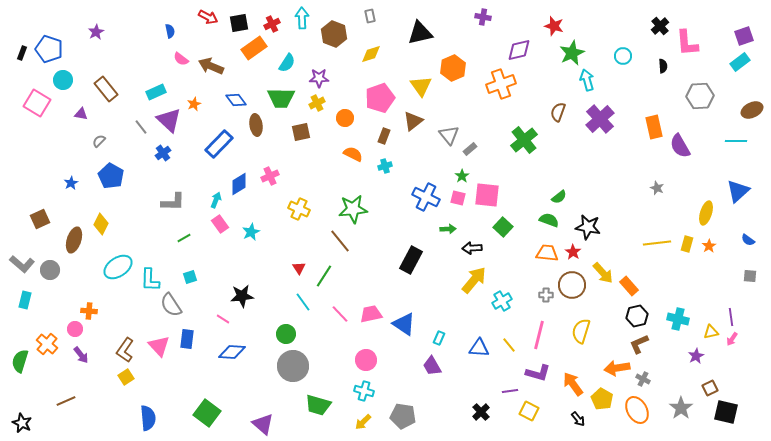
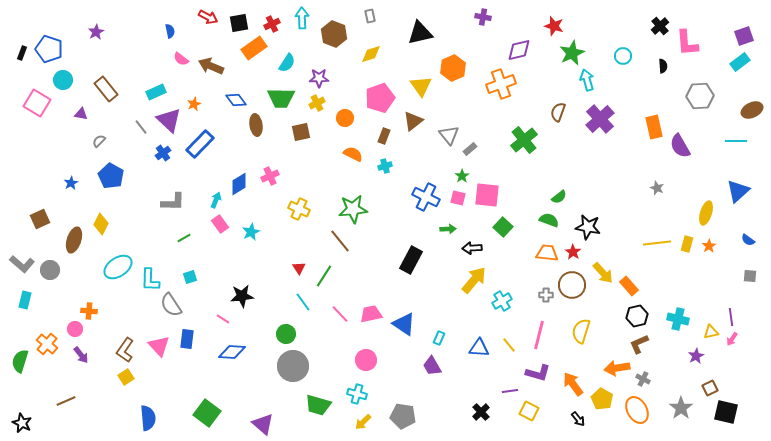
blue rectangle at (219, 144): moved 19 px left
cyan cross at (364, 391): moved 7 px left, 3 px down
